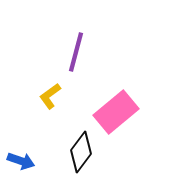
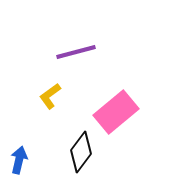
purple line: rotated 60 degrees clockwise
blue arrow: moved 2 px left, 1 px up; rotated 96 degrees counterclockwise
